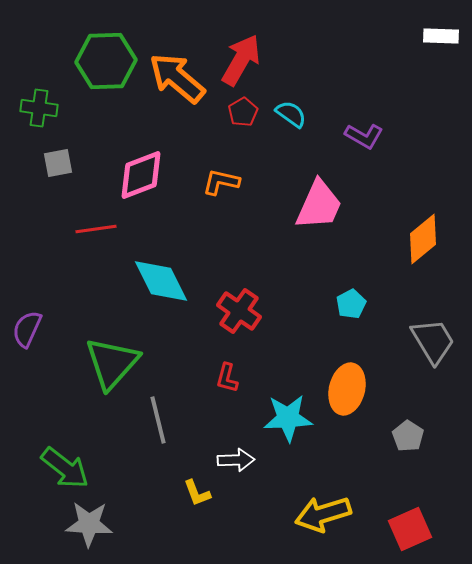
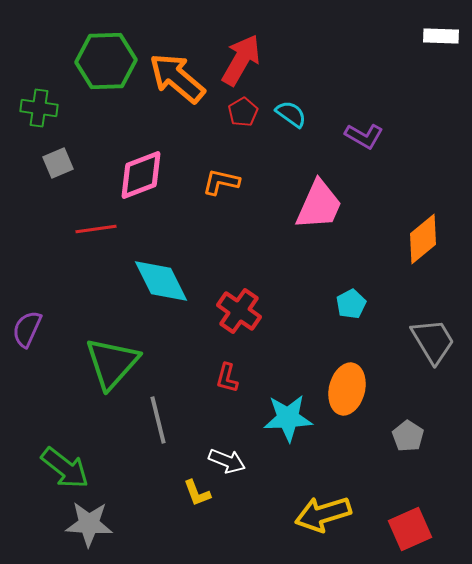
gray square: rotated 12 degrees counterclockwise
white arrow: moved 9 px left, 1 px down; rotated 24 degrees clockwise
